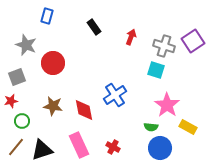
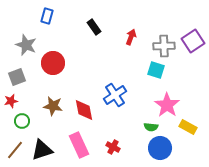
gray cross: rotated 20 degrees counterclockwise
brown line: moved 1 px left, 3 px down
